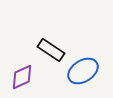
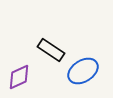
purple diamond: moved 3 px left
